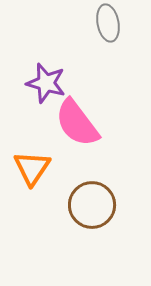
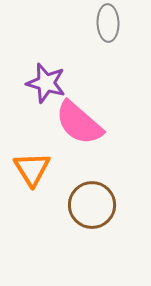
gray ellipse: rotated 9 degrees clockwise
pink semicircle: moved 2 px right; rotated 12 degrees counterclockwise
orange triangle: moved 1 px down; rotated 6 degrees counterclockwise
